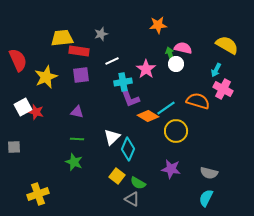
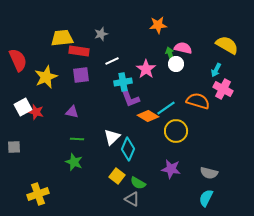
purple triangle: moved 5 px left
